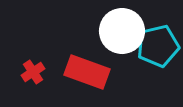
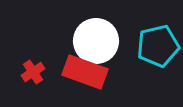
white circle: moved 26 px left, 10 px down
red rectangle: moved 2 px left
